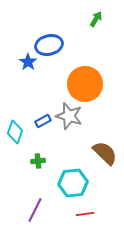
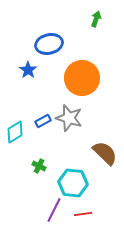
green arrow: rotated 14 degrees counterclockwise
blue ellipse: moved 1 px up
blue star: moved 8 px down
orange circle: moved 3 px left, 6 px up
gray star: moved 2 px down
cyan diamond: rotated 40 degrees clockwise
green cross: moved 1 px right, 5 px down; rotated 32 degrees clockwise
cyan hexagon: rotated 12 degrees clockwise
purple line: moved 19 px right
red line: moved 2 px left
